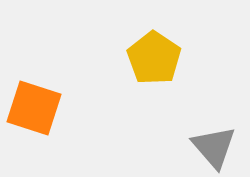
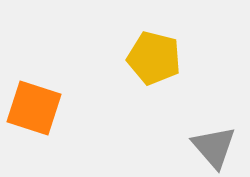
yellow pentagon: rotated 20 degrees counterclockwise
